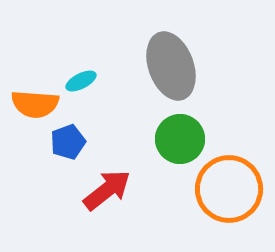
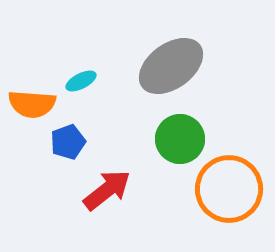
gray ellipse: rotated 74 degrees clockwise
orange semicircle: moved 3 px left
